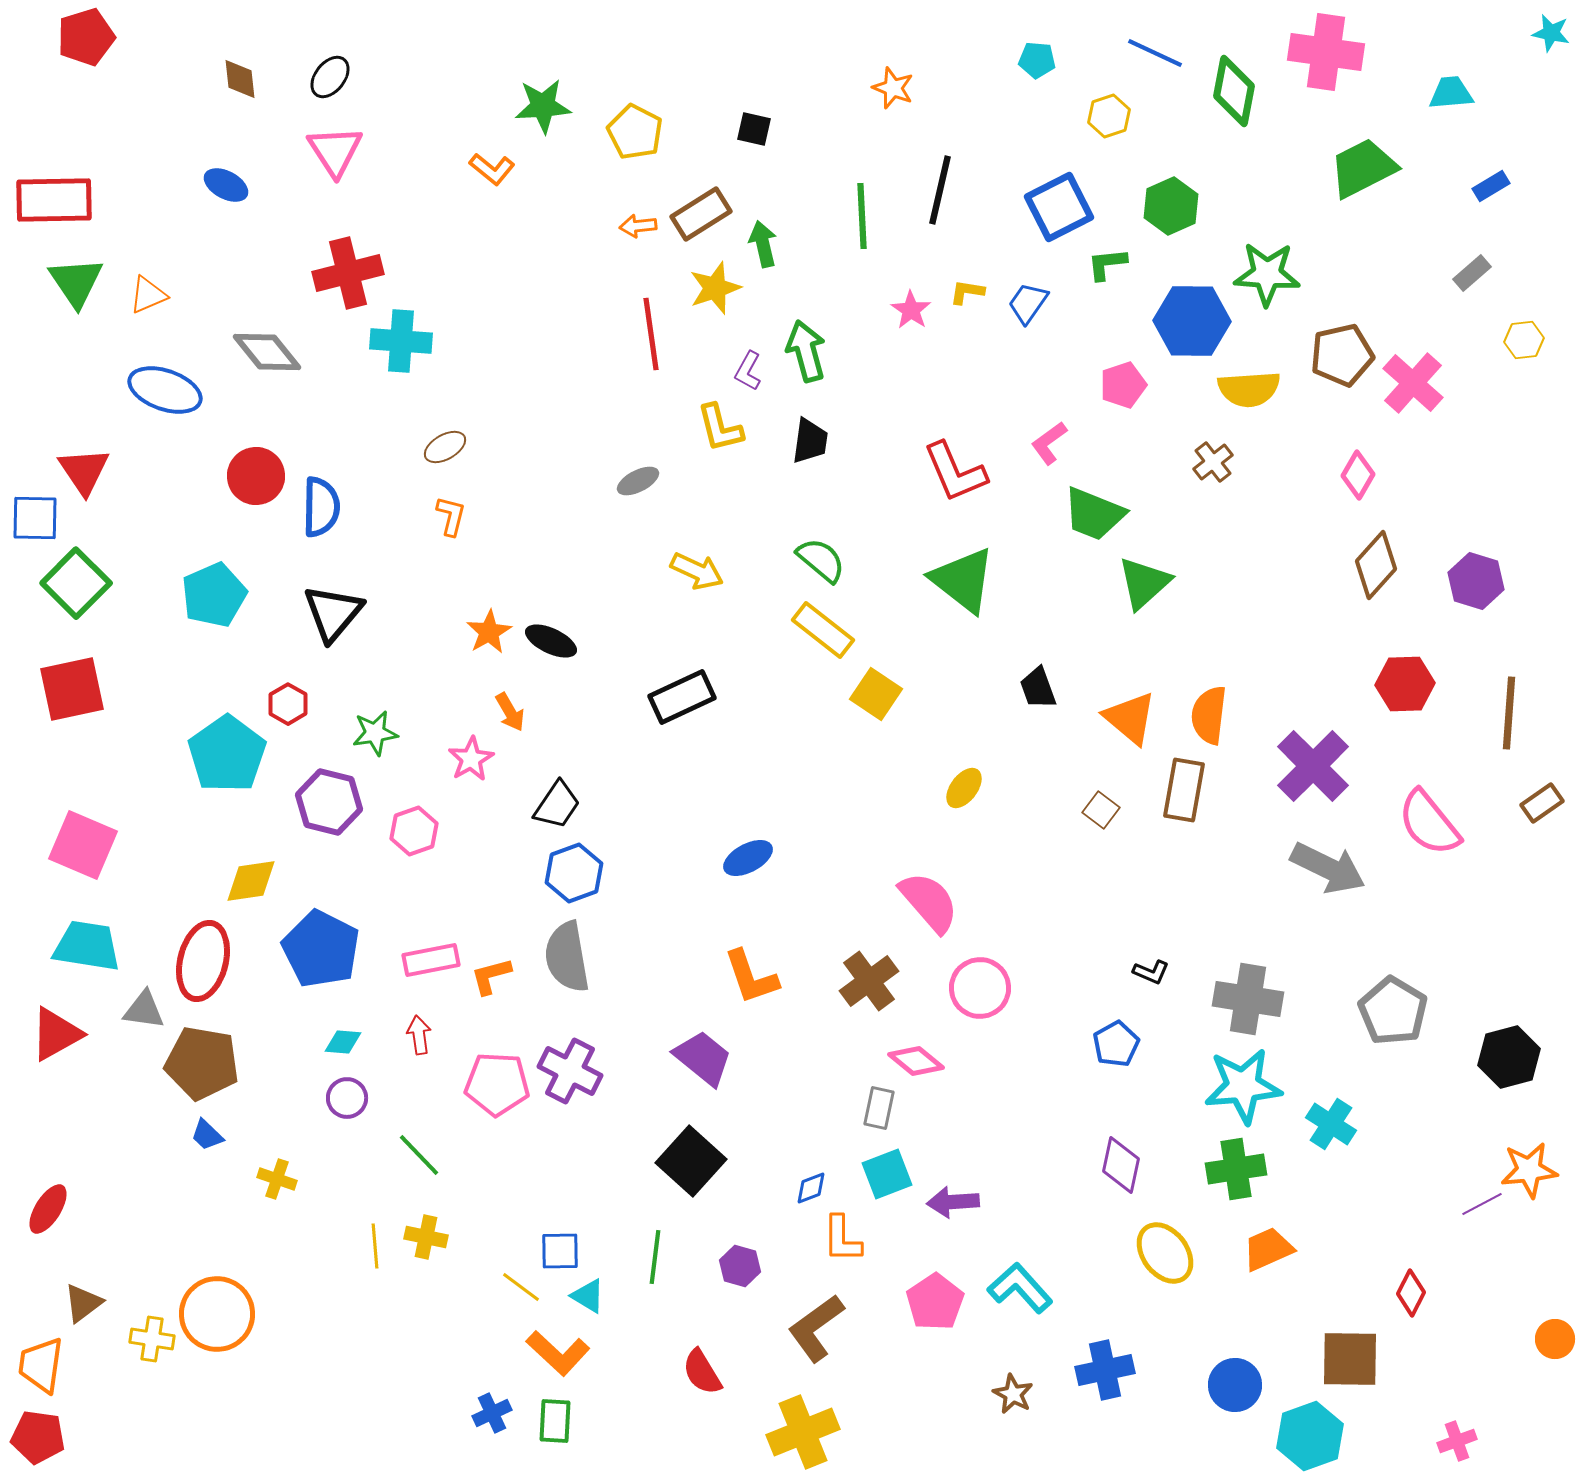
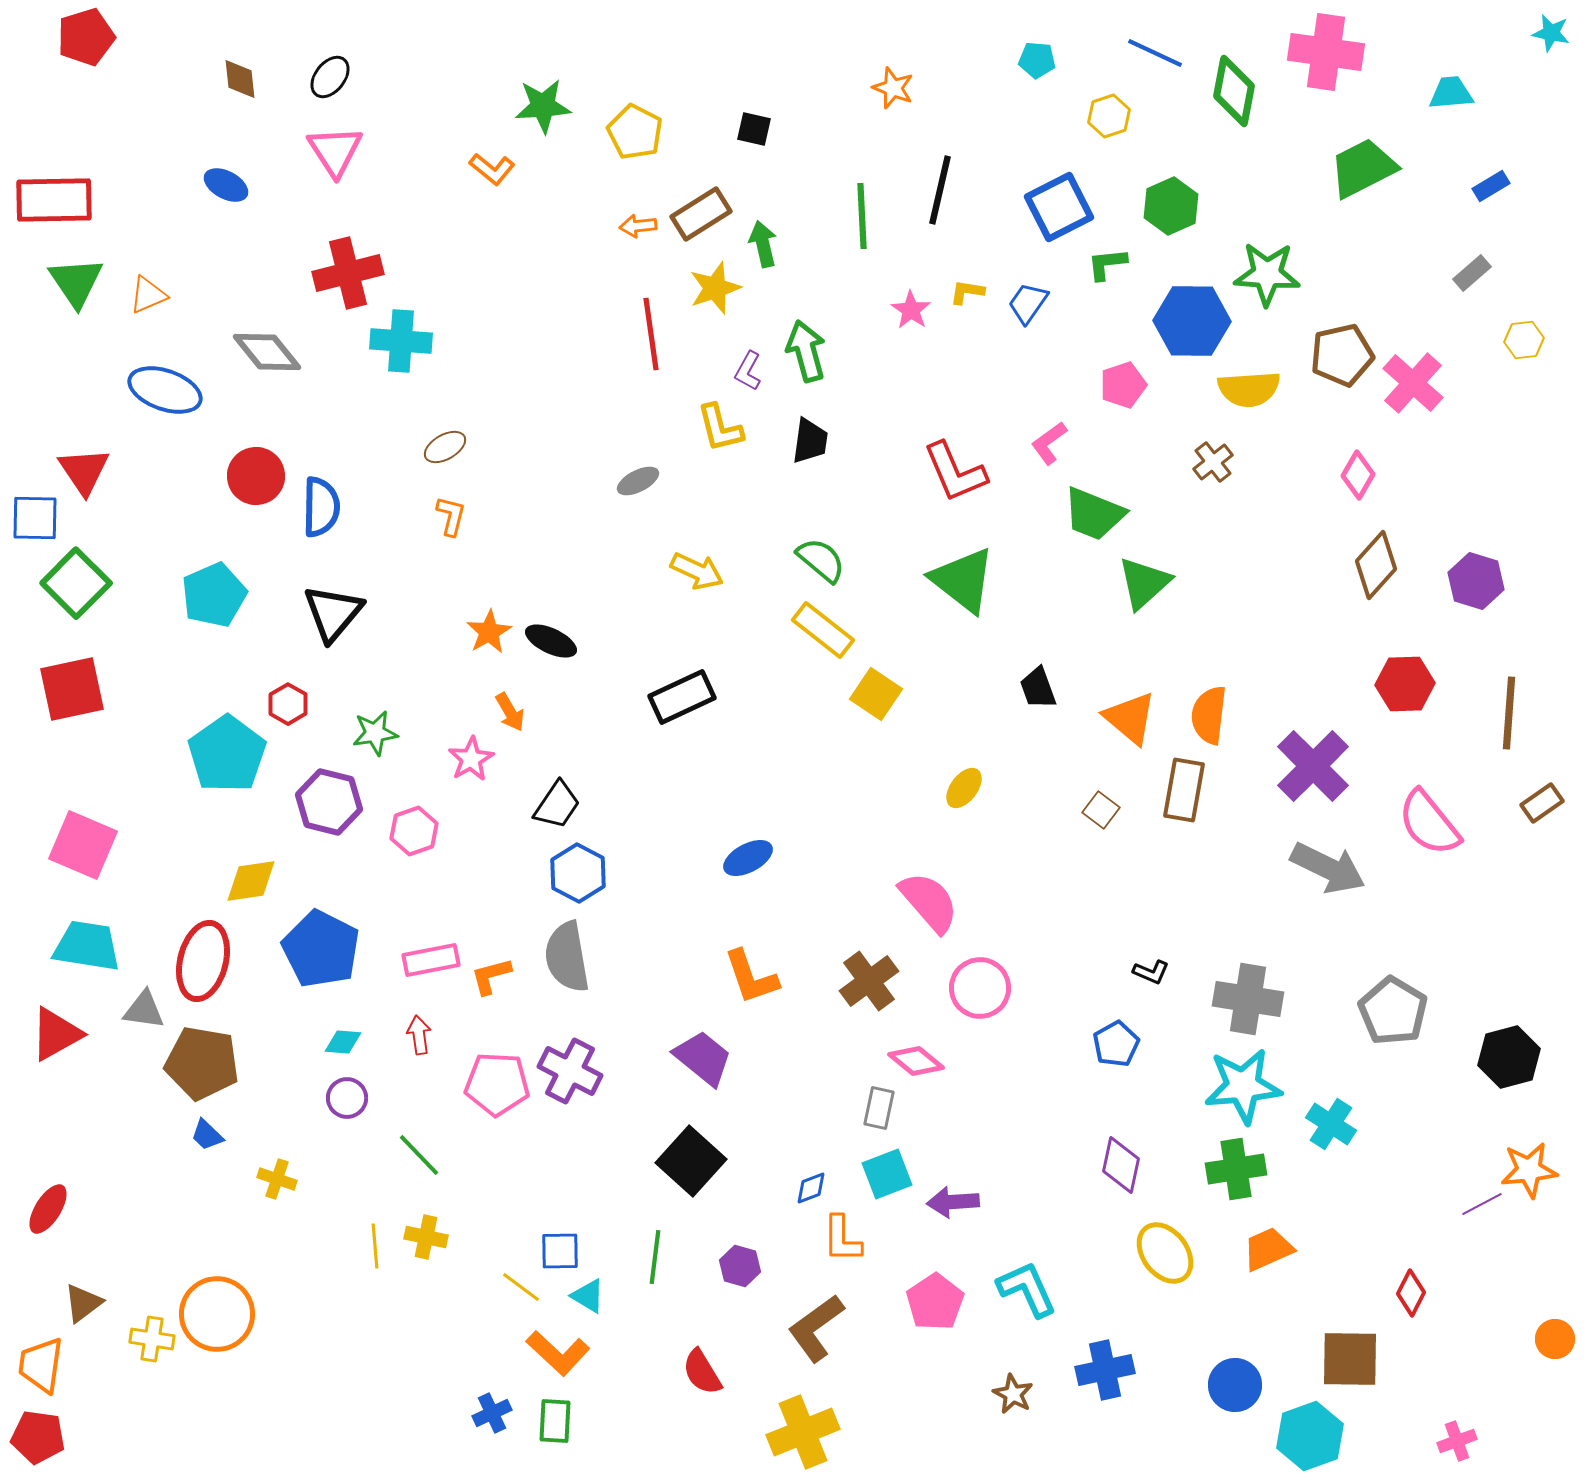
blue hexagon at (574, 873): moved 4 px right; rotated 12 degrees counterclockwise
cyan L-shape at (1020, 1288): moved 7 px right, 1 px down; rotated 18 degrees clockwise
